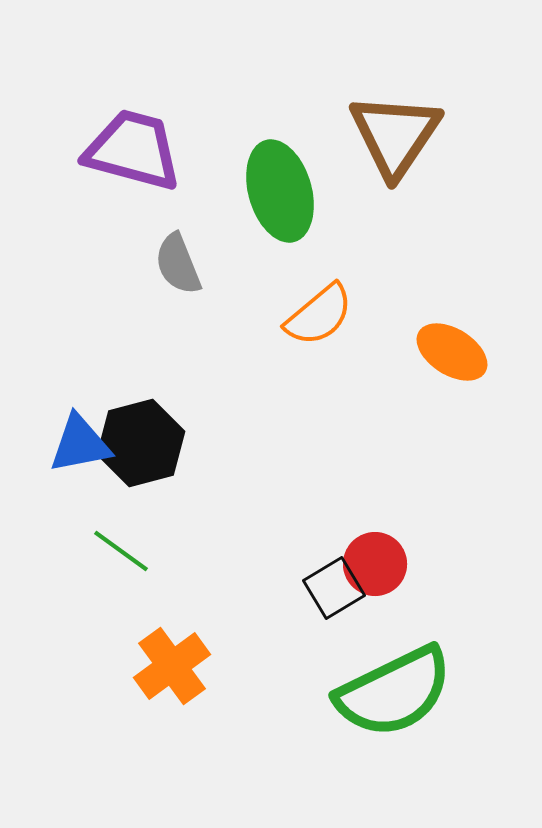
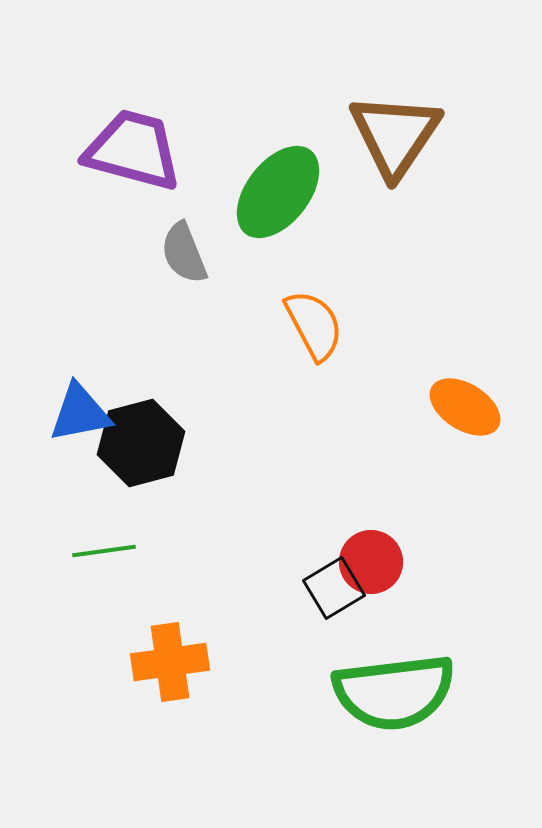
green ellipse: moved 2 px left, 1 px down; rotated 54 degrees clockwise
gray semicircle: moved 6 px right, 11 px up
orange semicircle: moved 5 px left, 10 px down; rotated 78 degrees counterclockwise
orange ellipse: moved 13 px right, 55 px down
blue triangle: moved 31 px up
green line: moved 17 px left; rotated 44 degrees counterclockwise
red circle: moved 4 px left, 2 px up
orange cross: moved 2 px left, 4 px up; rotated 28 degrees clockwise
green semicircle: rotated 19 degrees clockwise
